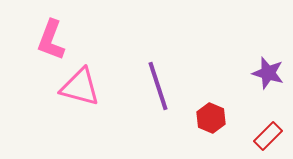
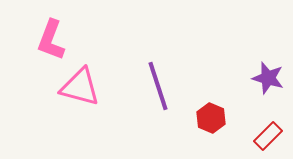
purple star: moved 5 px down
